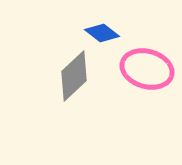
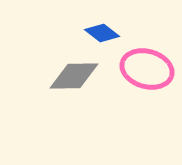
gray diamond: rotated 42 degrees clockwise
